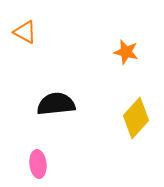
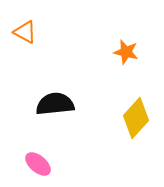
black semicircle: moved 1 px left
pink ellipse: rotated 44 degrees counterclockwise
